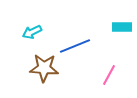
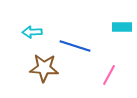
cyan arrow: rotated 24 degrees clockwise
blue line: rotated 40 degrees clockwise
